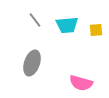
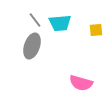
cyan trapezoid: moved 7 px left, 2 px up
gray ellipse: moved 17 px up
